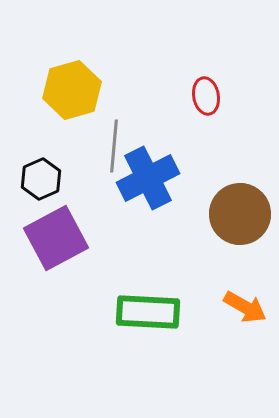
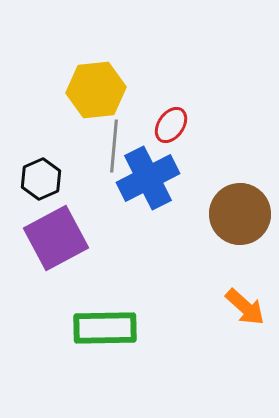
yellow hexagon: moved 24 px right; rotated 10 degrees clockwise
red ellipse: moved 35 px left, 29 px down; rotated 45 degrees clockwise
orange arrow: rotated 12 degrees clockwise
green rectangle: moved 43 px left, 16 px down; rotated 4 degrees counterclockwise
